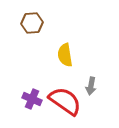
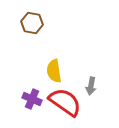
brown hexagon: rotated 15 degrees clockwise
yellow semicircle: moved 11 px left, 16 px down
red semicircle: moved 1 px down
